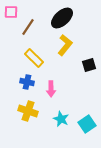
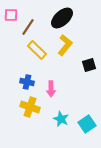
pink square: moved 3 px down
yellow rectangle: moved 3 px right, 8 px up
yellow cross: moved 2 px right, 4 px up
